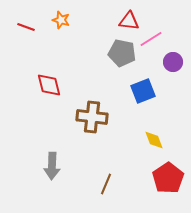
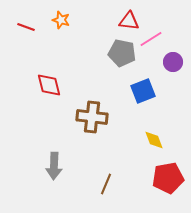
gray arrow: moved 2 px right
red pentagon: rotated 24 degrees clockwise
